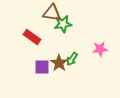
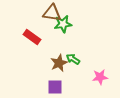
pink star: moved 28 px down
green arrow: moved 1 px right; rotated 88 degrees clockwise
brown star: rotated 12 degrees clockwise
purple square: moved 13 px right, 20 px down
